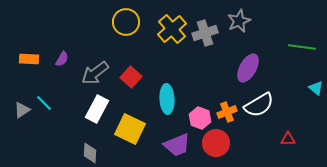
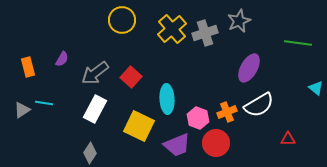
yellow circle: moved 4 px left, 2 px up
green line: moved 4 px left, 4 px up
orange rectangle: moved 1 px left, 8 px down; rotated 72 degrees clockwise
purple ellipse: moved 1 px right
cyan line: rotated 36 degrees counterclockwise
white rectangle: moved 2 px left
pink hexagon: moved 2 px left
yellow square: moved 9 px right, 3 px up
gray diamond: rotated 30 degrees clockwise
